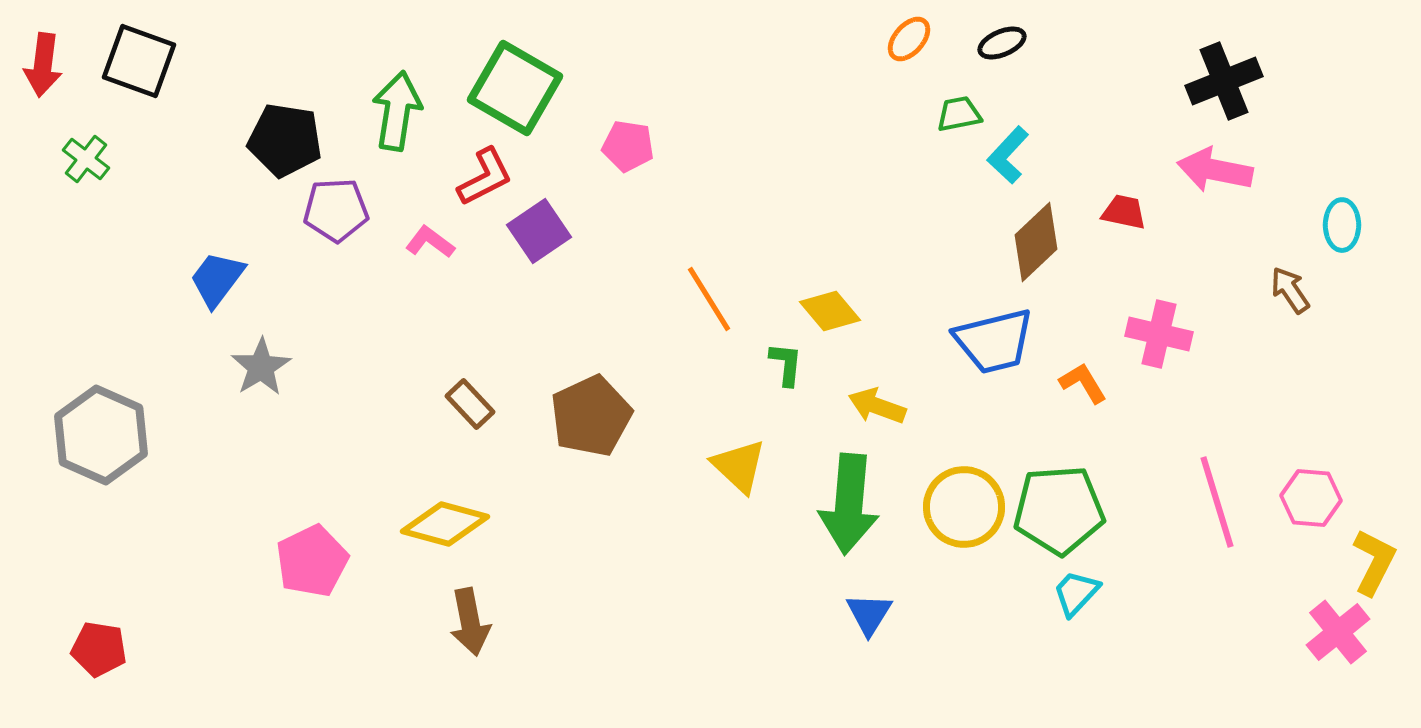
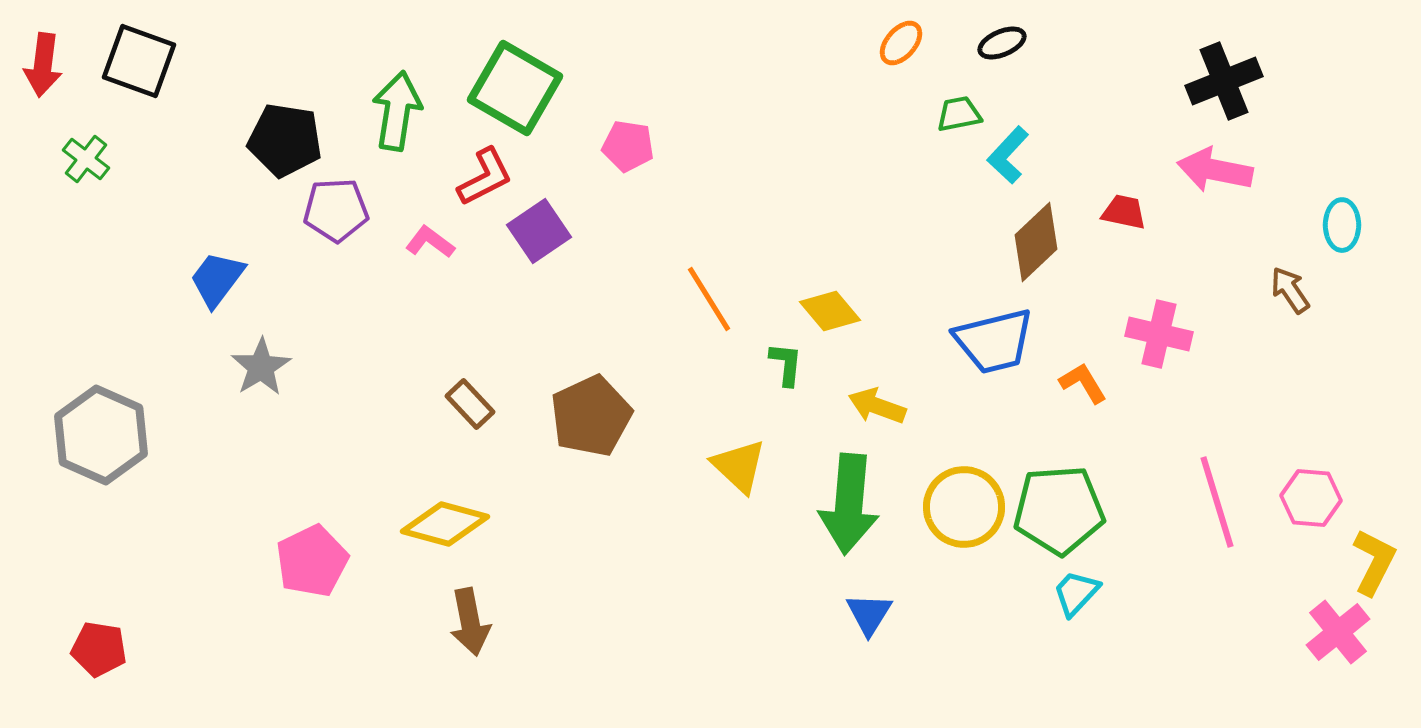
orange ellipse at (909, 39): moved 8 px left, 4 px down
